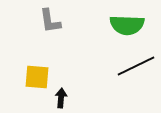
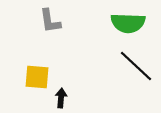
green semicircle: moved 1 px right, 2 px up
black line: rotated 69 degrees clockwise
